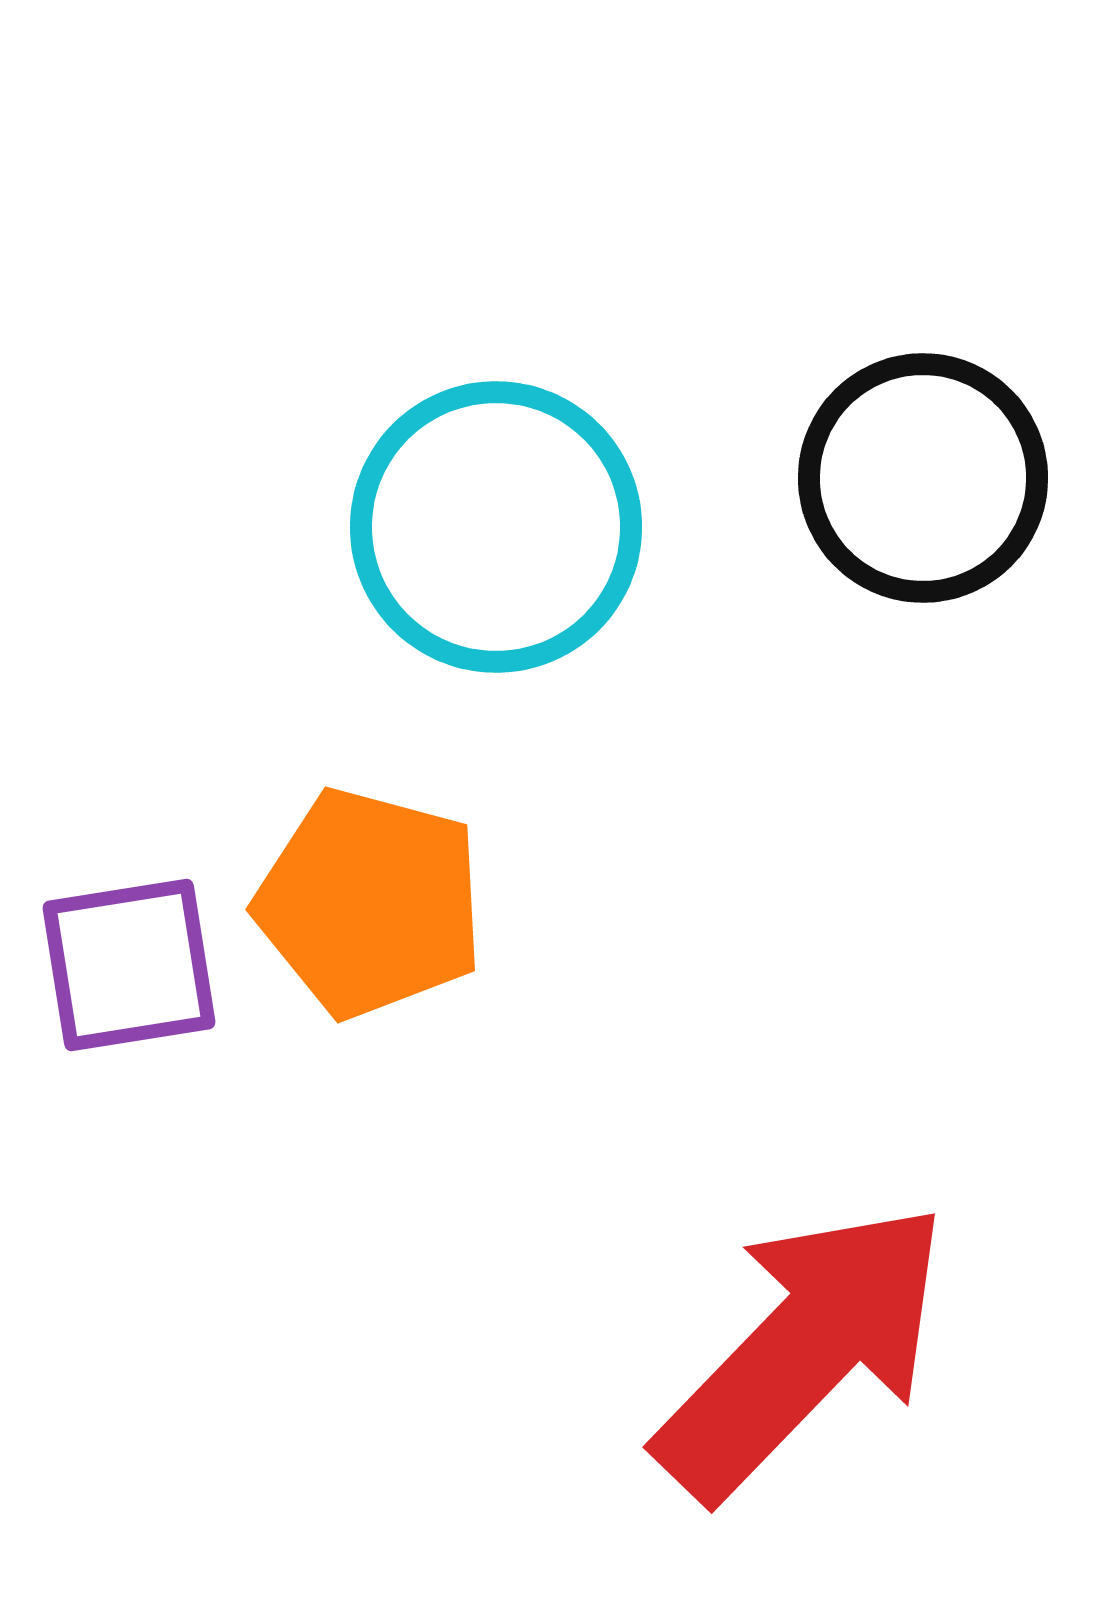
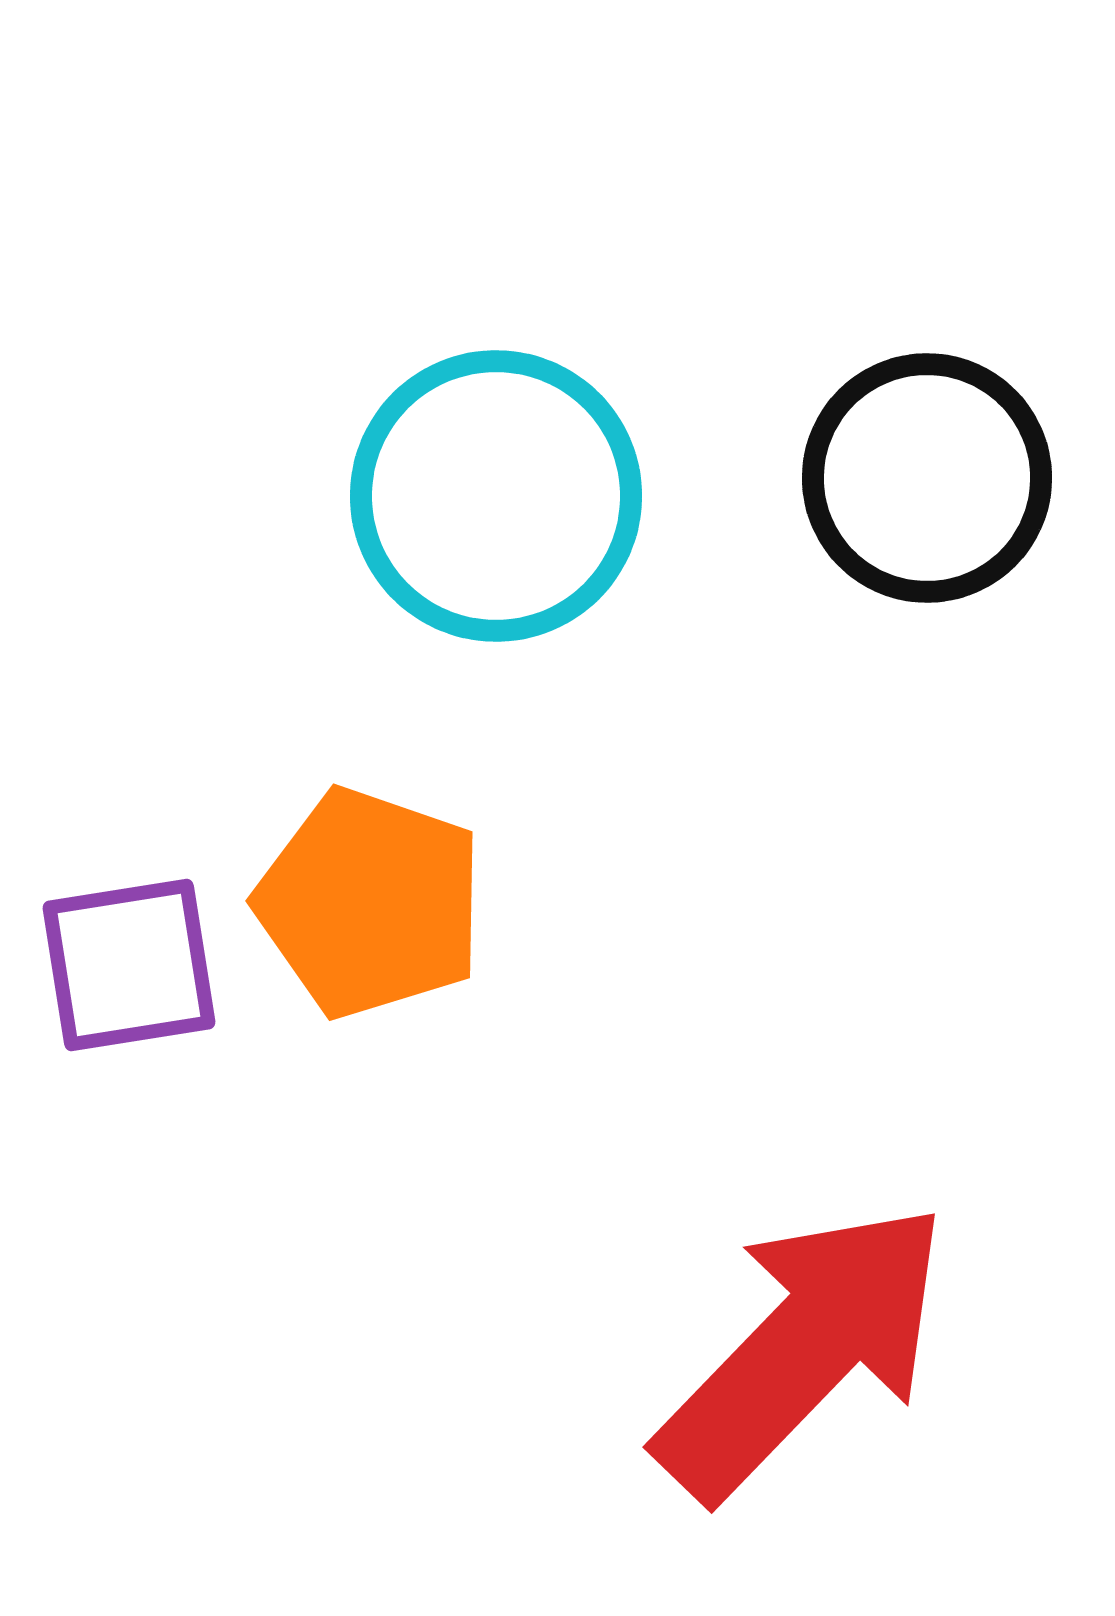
black circle: moved 4 px right
cyan circle: moved 31 px up
orange pentagon: rotated 4 degrees clockwise
